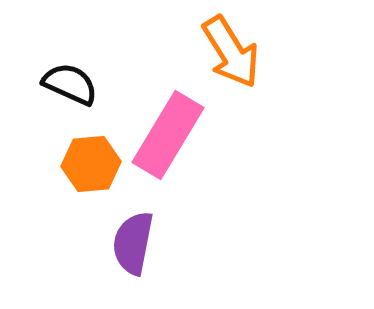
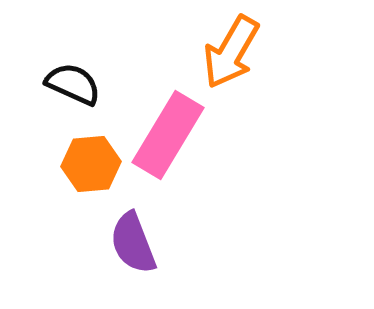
orange arrow: rotated 62 degrees clockwise
black semicircle: moved 3 px right
purple semicircle: rotated 32 degrees counterclockwise
